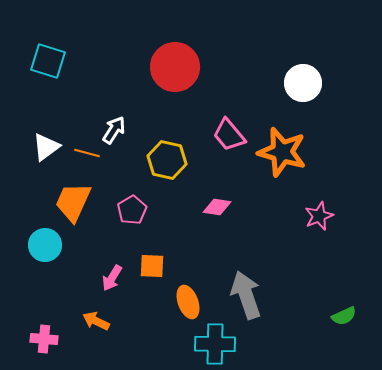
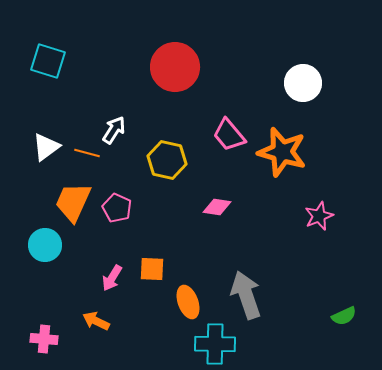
pink pentagon: moved 15 px left, 2 px up; rotated 16 degrees counterclockwise
orange square: moved 3 px down
